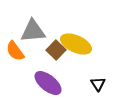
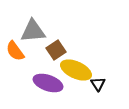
yellow ellipse: moved 26 px down
brown square: rotated 12 degrees clockwise
purple ellipse: rotated 20 degrees counterclockwise
